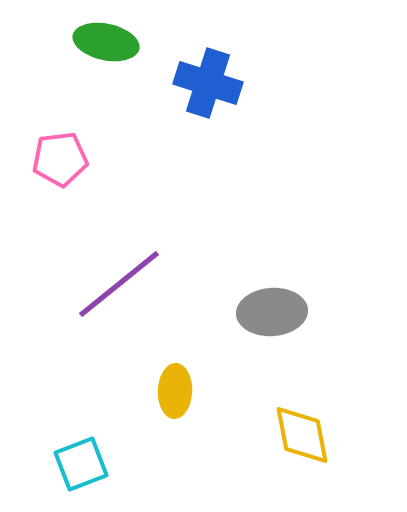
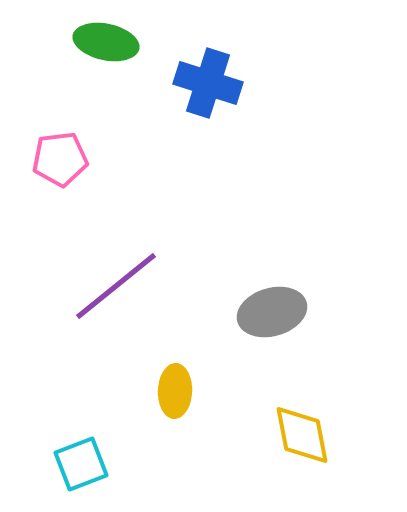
purple line: moved 3 px left, 2 px down
gray ellipse: rotated 12 degrees counterclockwise
